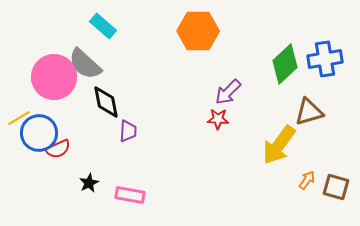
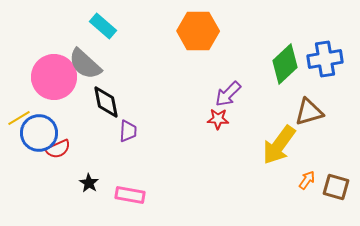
purple arrow: moved 2 px down
black star: rotated 12 degrees counterclockwise
